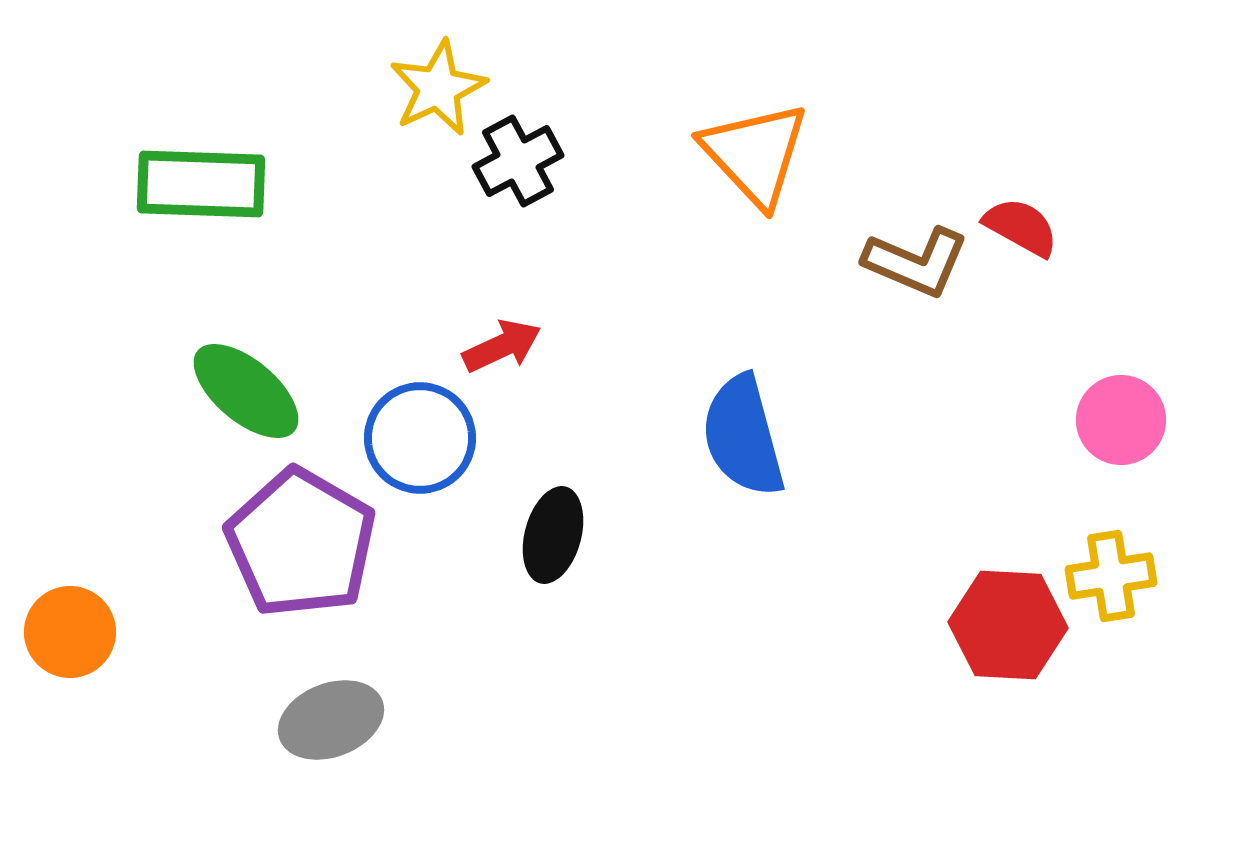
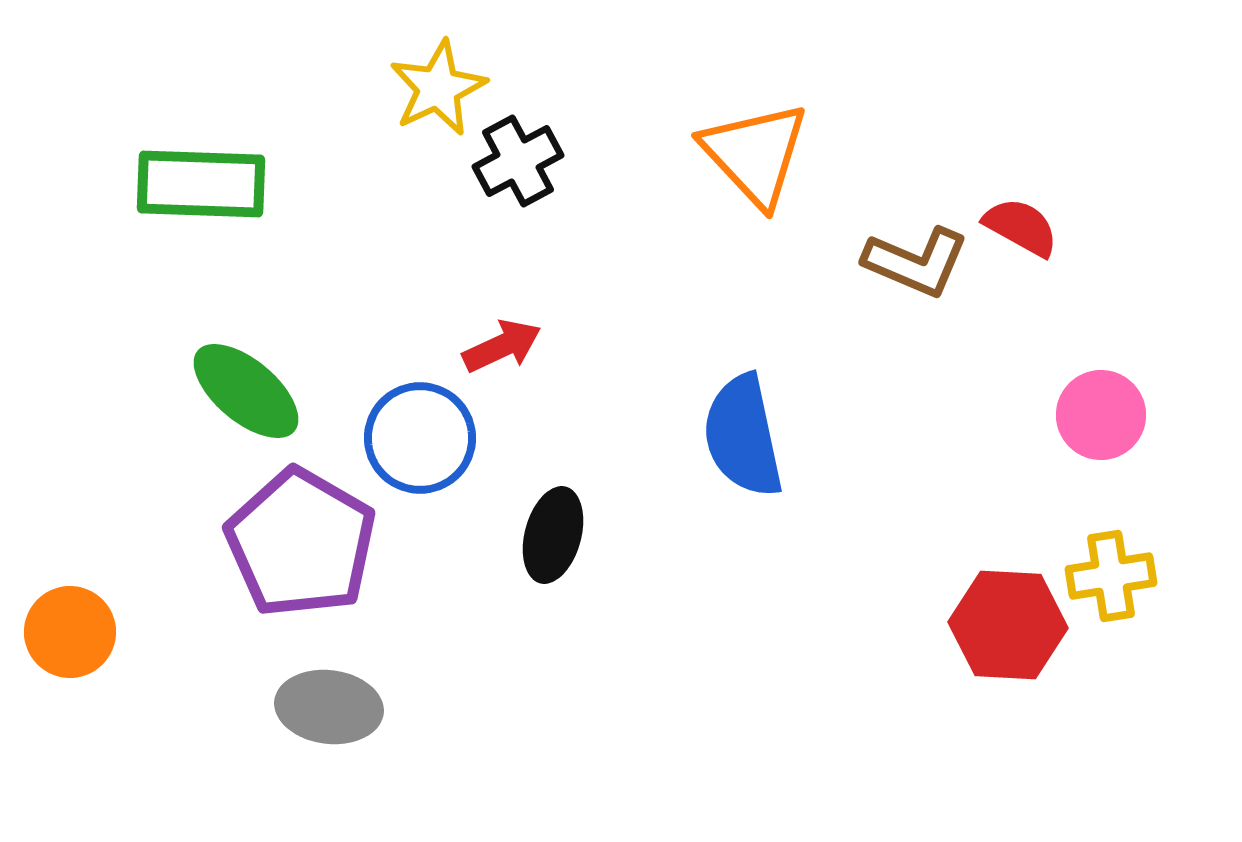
pink circle: moved 20 px left, 5 px up
blue semicircle: rotated 3 degrees clockwise
gray ellipse: moved 2 px left, 13 px up; rotated 28 degrees clockwise
